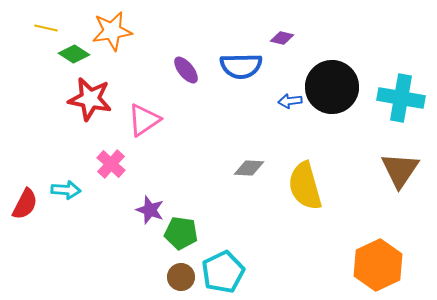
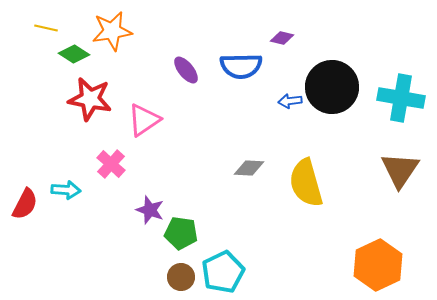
yellow semicircle: moved 1 px right, 3 px up
